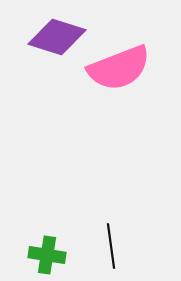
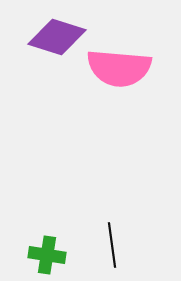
pink semicircle: rotated 26 degrees clockwise
black line: moved 1 px right, 1 px up
